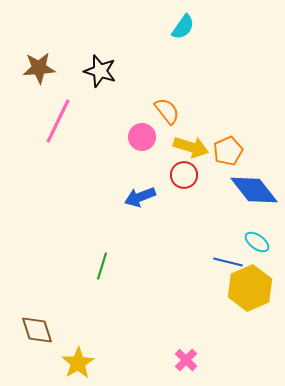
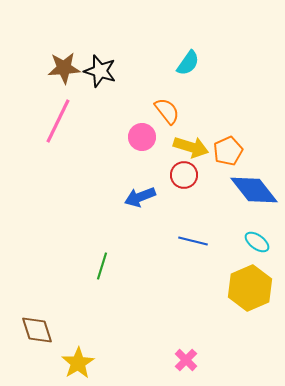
cyan semicircle: moved 5 px right, 36 px down
brown star: moved 25 px right
blue line: moved 35 px left, 21 px up
